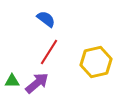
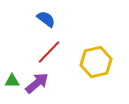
red line: rotated 12 degrees clockwise
